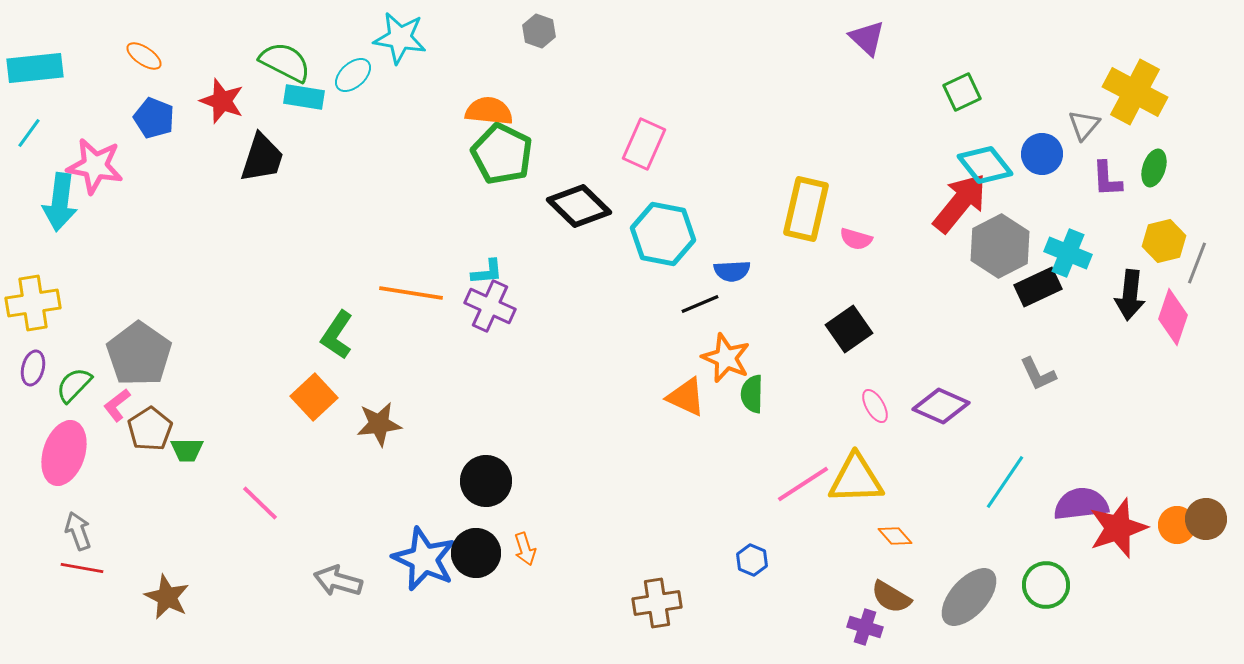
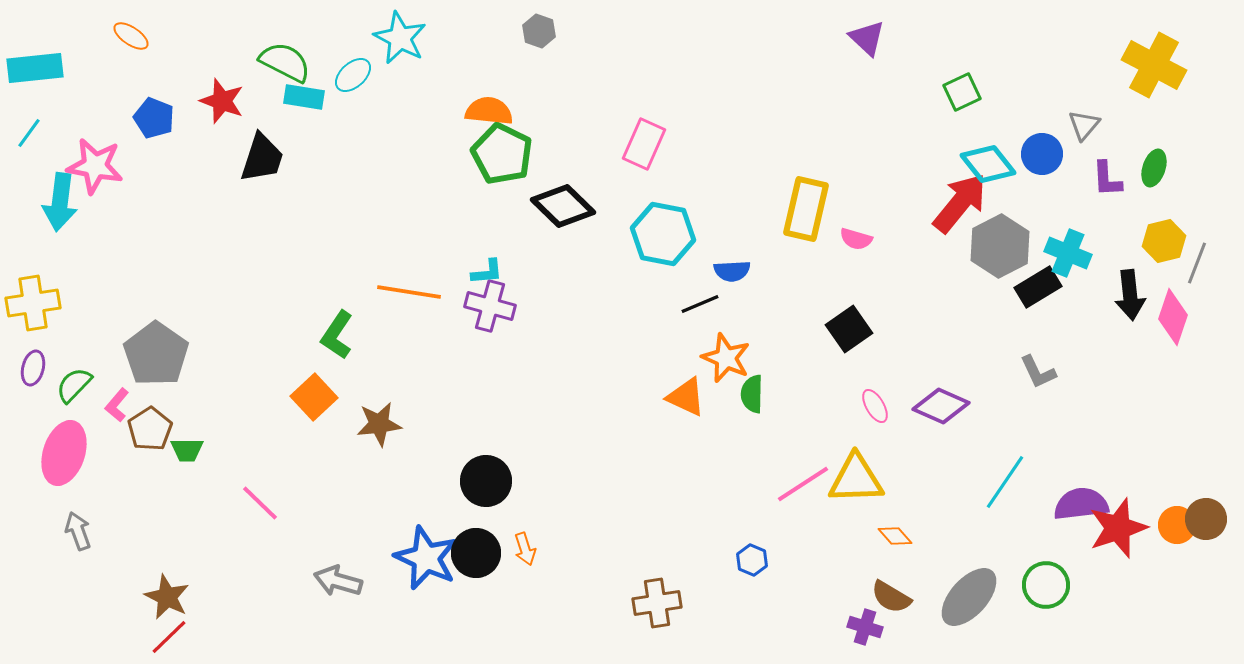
cyan star at (400, 38): rotated 18 degrees clockwise
orange ellipse at (144, 56): moved 13 px left, 20 px up
yellow cross at (1135, 92): moved 19 px right, 27 px up
cyan diamond at (985, 165): moved 3 px right, 1 px up
black diamond at (579, 206): moved 16 px left
black rectangle at (1038, 287): rotated 6 degrees counterclockwise
orange line at (411, 293): moved 2 px left, 1 px up
black arrow at (1130, 295): rotated 12 degrees counterclockwise
purple cross at (490, 306): rotated 9 degrees counterclockwise
gray pentagon at (139, 354): moved 17 px right
gray L-shape at (1038, 374): moved 2 px up
pink L-shape at (117, 405): rotated 12 degrees counterclockwise
blue star at (424, 559): moved 2 px right, 1 px up
red line at (82, 568): moved 87 px right, 69 px down; rotated 54 degrees counterclockwise
